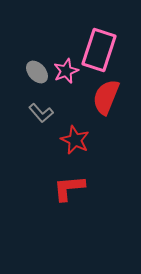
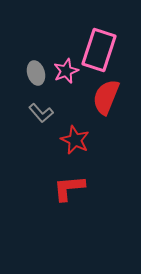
gray ellipse: moved 1 px left, 1 px down; rotated 25 degrees clockwise
